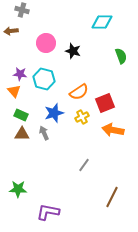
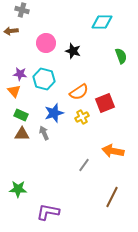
orange arrow: moved 21 px down
